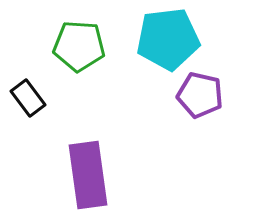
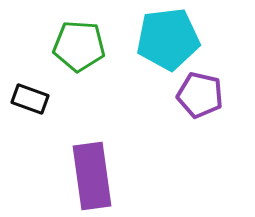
black rectangle: moved 2 px right, 1 px down; rotated 33 degrees counterclockwise
purple rectangle: moved 4 px right, 1 px down
